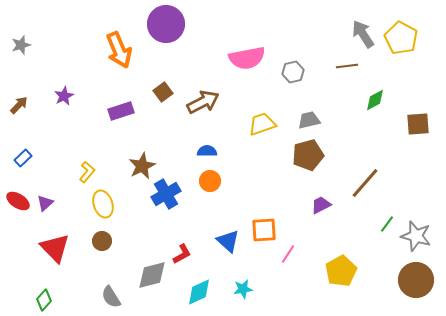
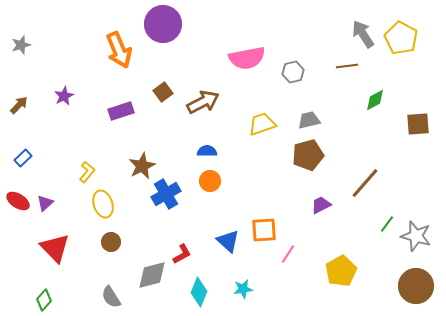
purple circle at (166, 24): moved 3 px left
brown circle at (102, 241): moved 9 px right, 1 px down
brown circle at (416, 280): moved 6 px down
cyan diamond at (199, 292): rotated 44 degrees counterclockwise
